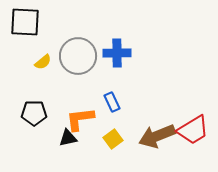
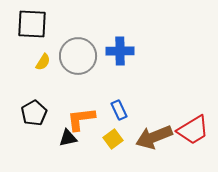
black square: moved 7 px right, 2 px down
blue cross: moved 3 px right, 2 px up
yellow semicircle: rotated 18 degrees counterclockwise
blue rectangle: moved 7 px right, 8 px down
black pentagon: rotated 30 degrees counterclockwise
orange L-shape: moved 1 px right
brown arrow: moved 3 px left, 1 px down
